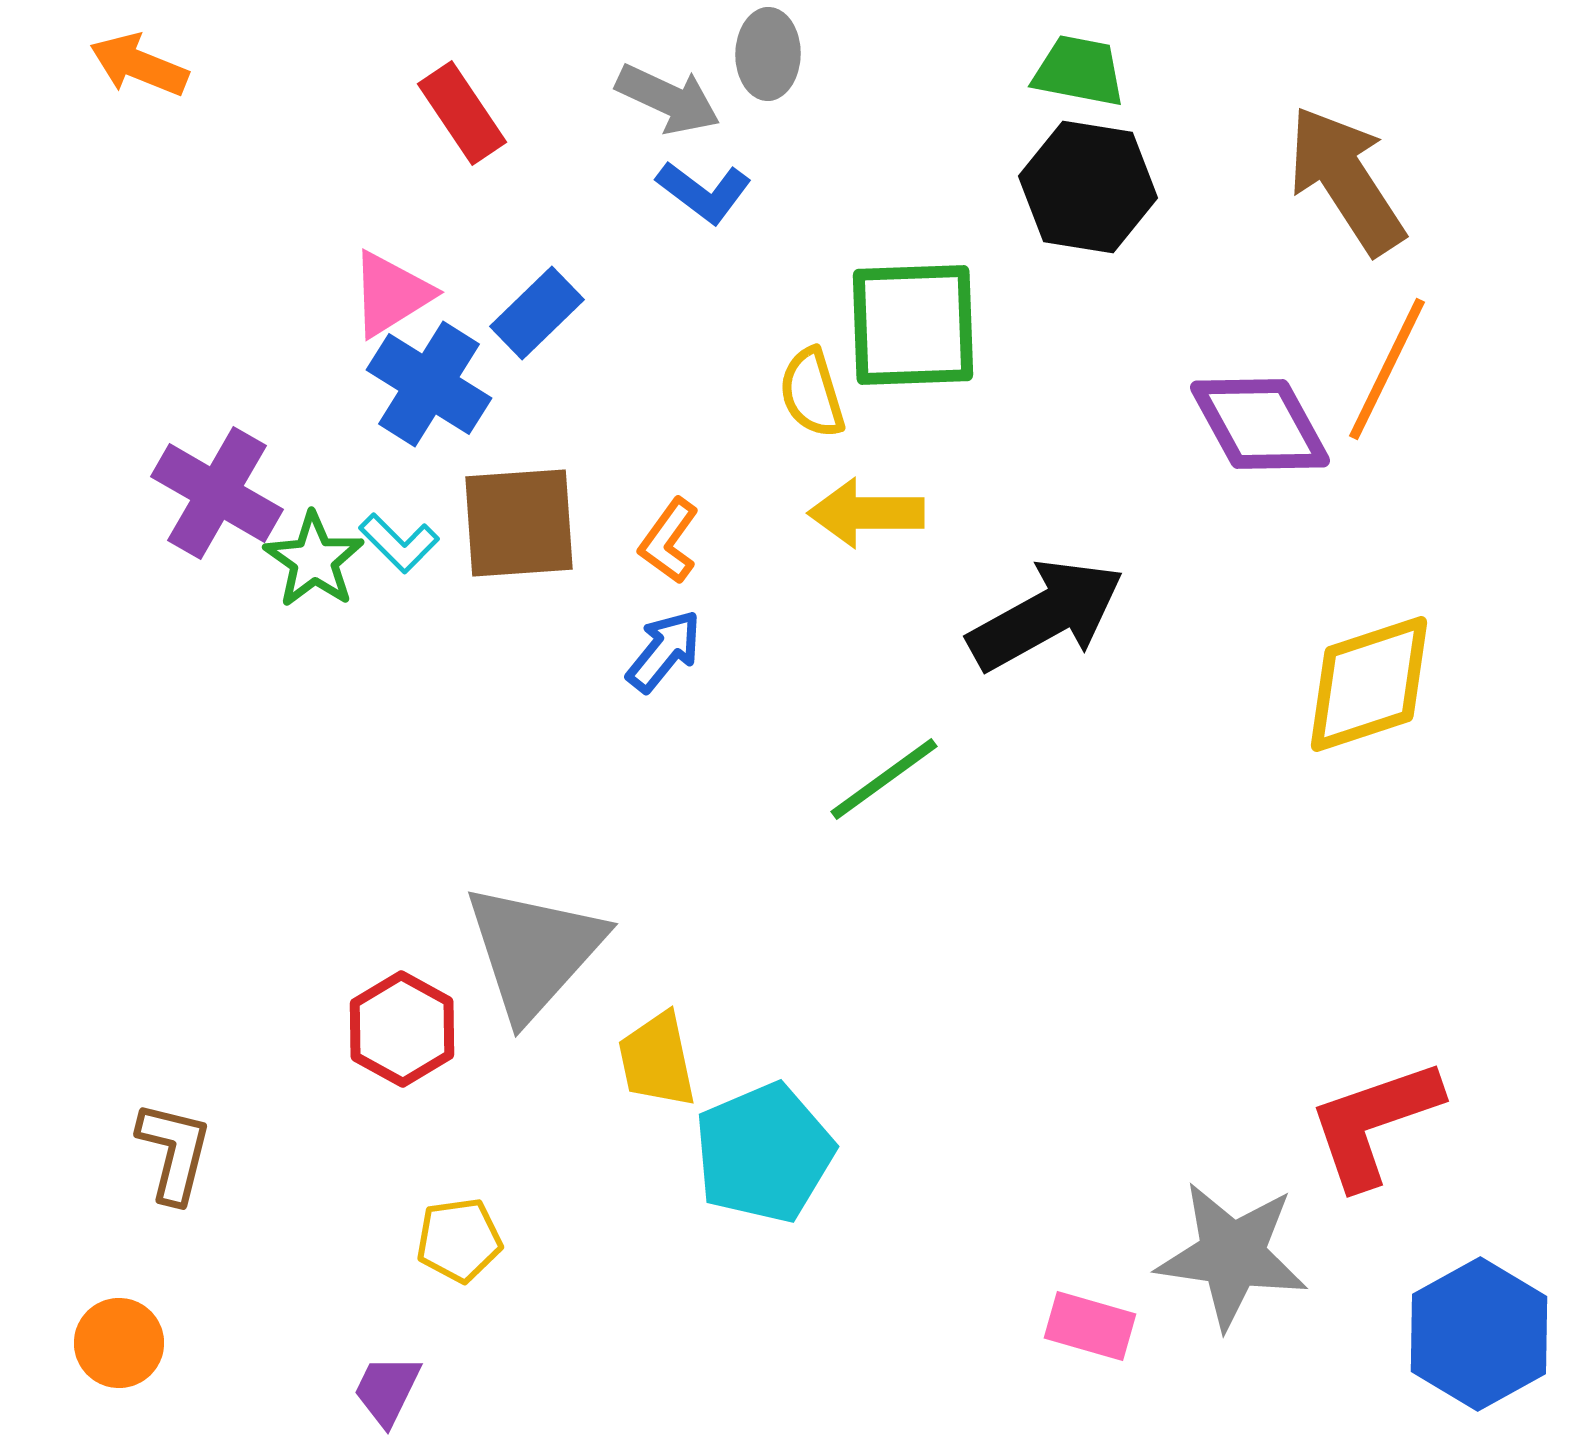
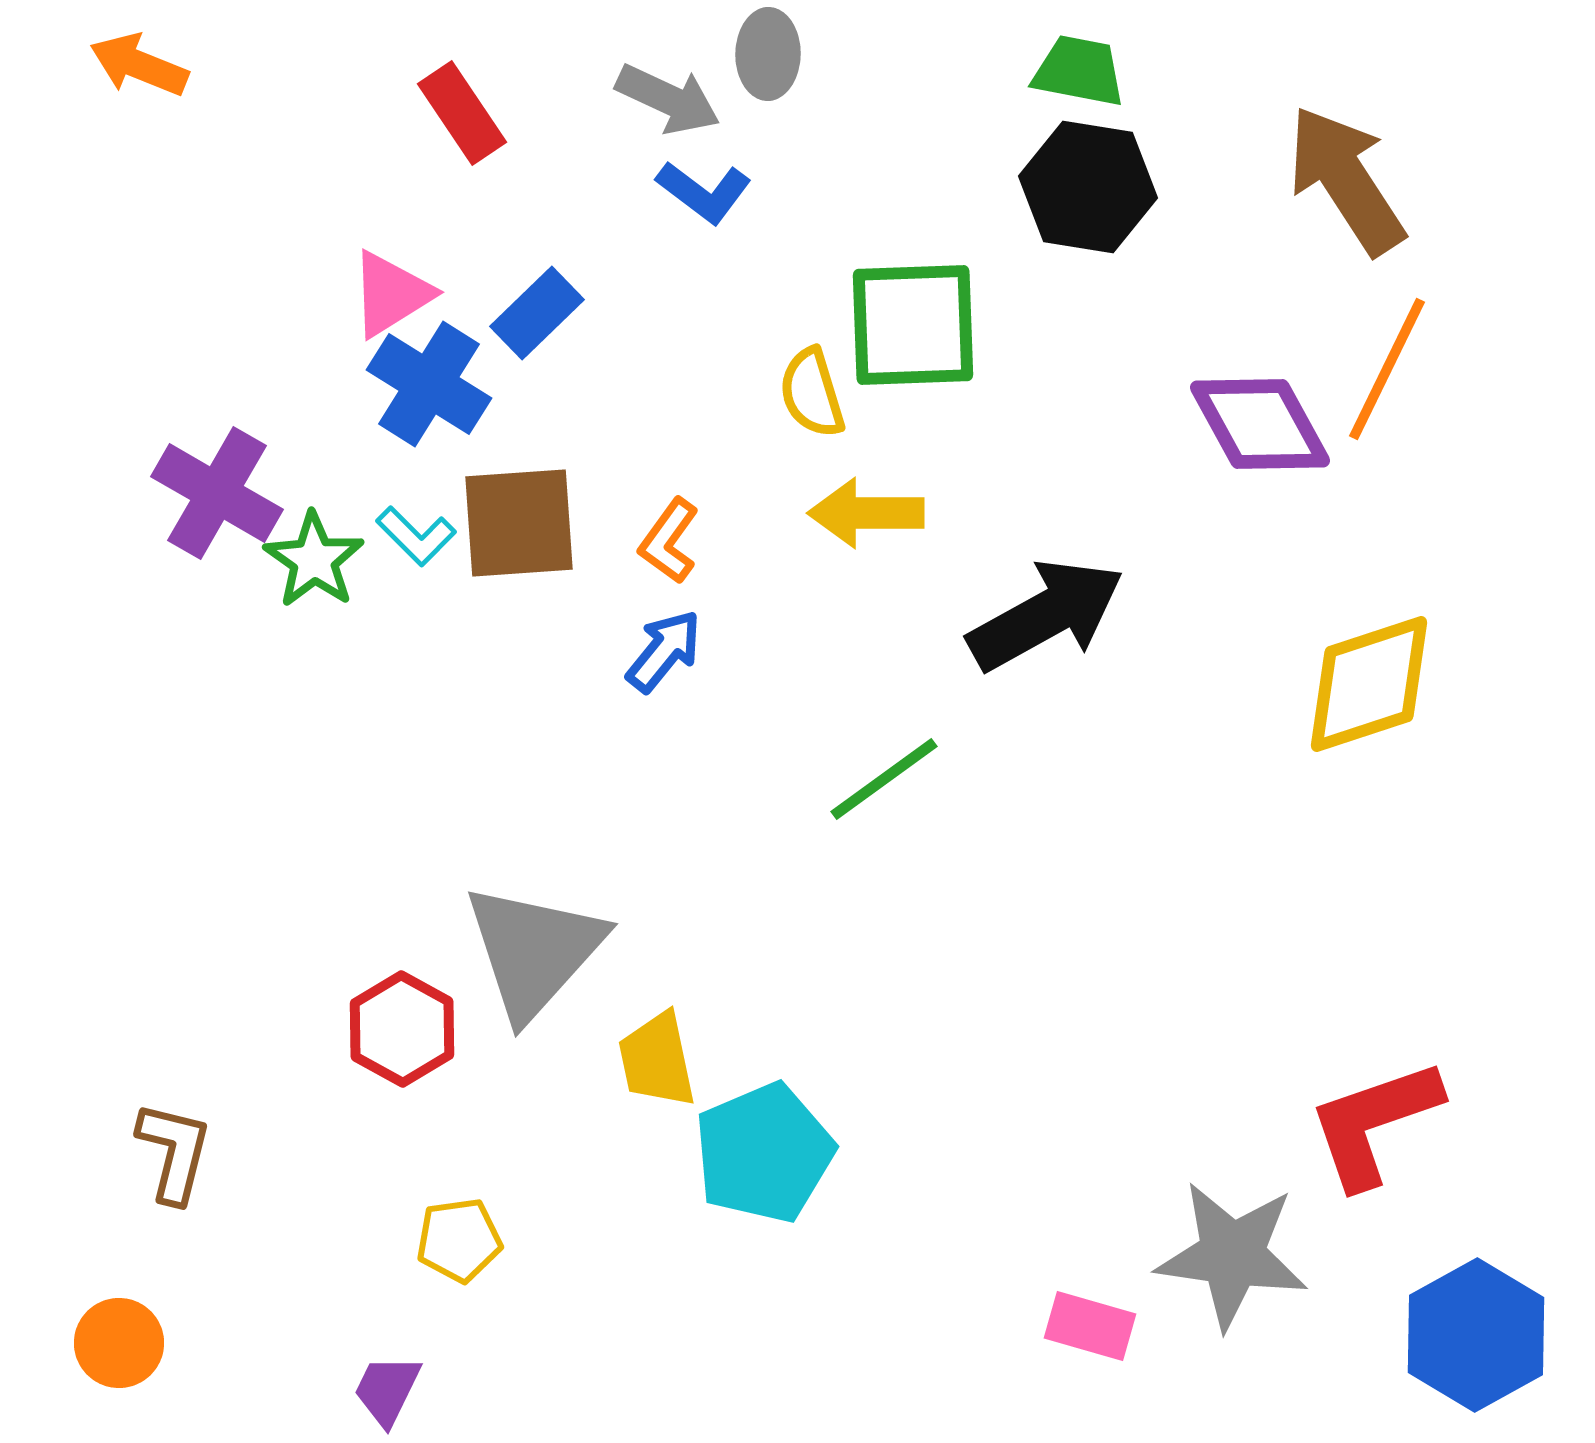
cyan L-shape: moved 17 px right, 7 px up
blue hexagon: moved 3 px left, 1 px down
